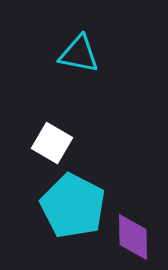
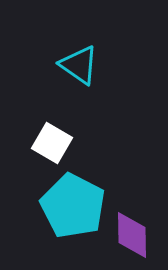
cyan triangle: moved 11 px down; rotated 24 degrees clockwise
purple diamond: moved 1 px left, 2 px up
